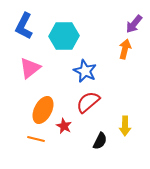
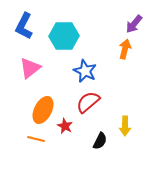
red star: moved 1 px right
